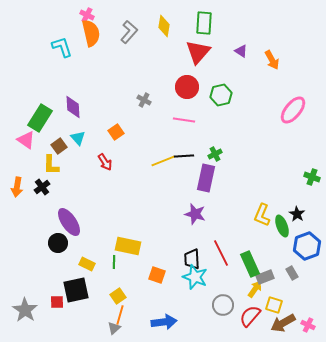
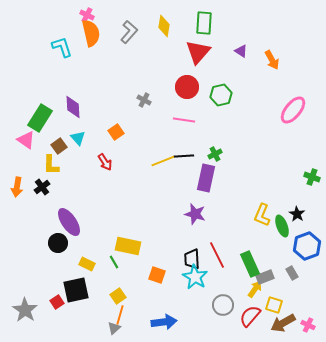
red line at (221, 253): moved 4 px left, 2 px down
green line at (114, 262): rotated 32 degrees counterclockwise
cyan star at (195, 277): rotated 10 degrees clockwise
red square at (57, 302): rotated 32 degrees counterclockwise
